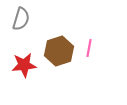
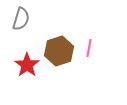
red star: moved 3 px right; rotated 30 degrees counterclockwise
